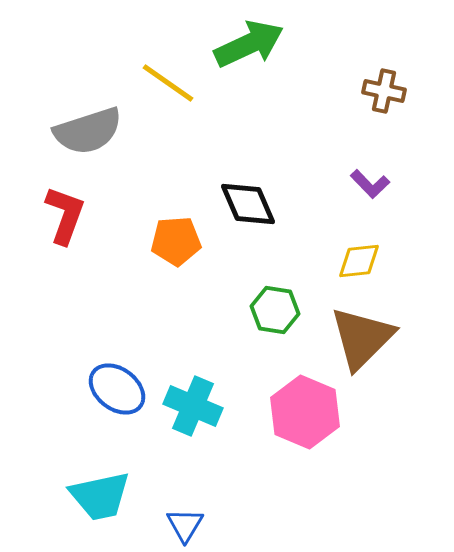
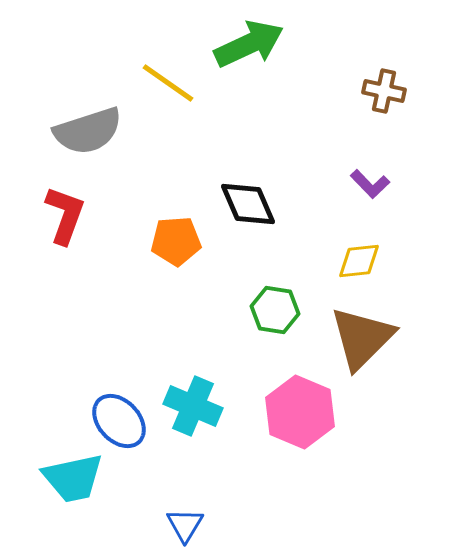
blue ellipse: moved 2 px right, 32 px down; rotated 10 degrees clockwise
pink hexagon: moved 5 px left
cyan trapezoid: moved 27 px left, 18 px up
